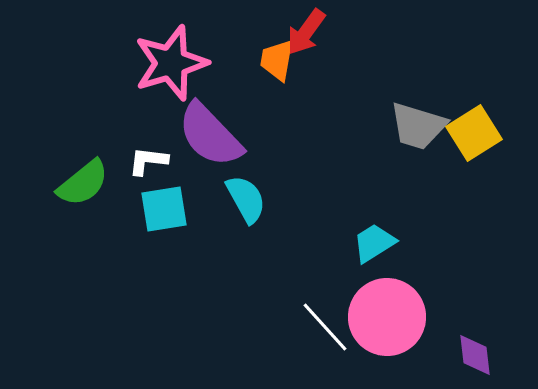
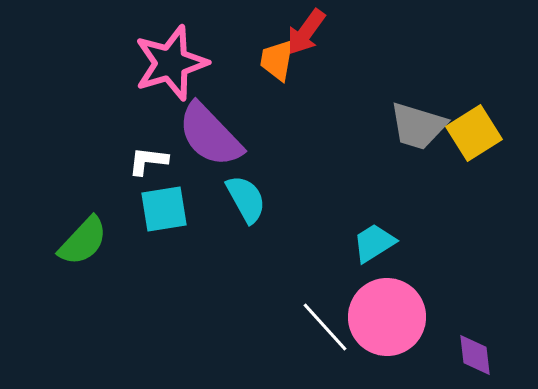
green semicircle: moved 58 px down; rotated 8 degrees counterclockwise
